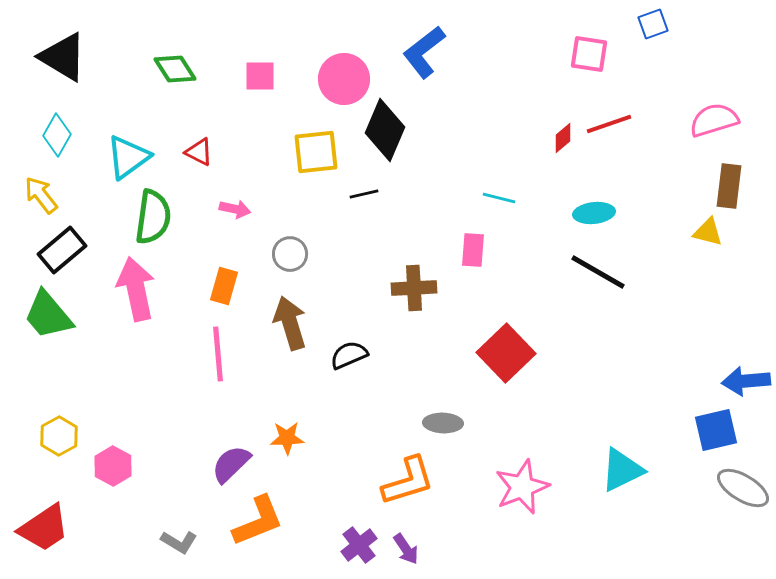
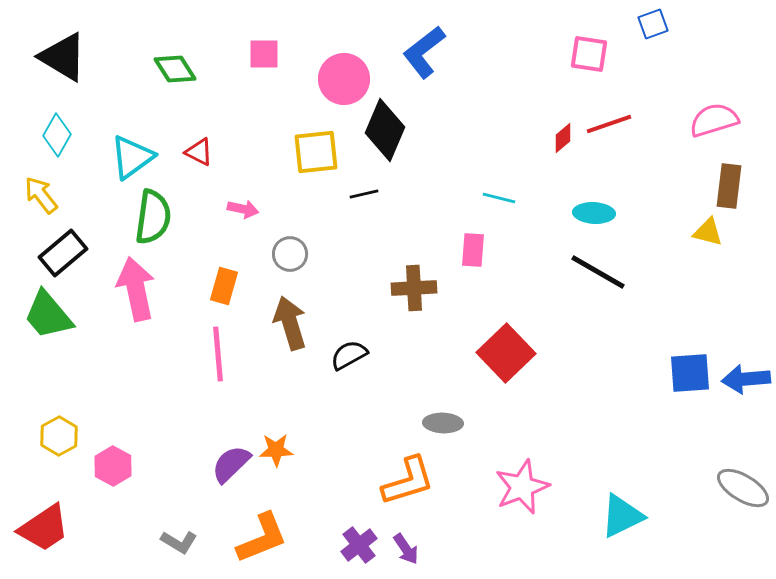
pink square at (260, 76): moved 4 px right, 22 px up
cyan triangle at (128, 157): moved 4 px right
pink arrow at (235, 209): moved 8 px right
cyan ellipse at (594, 213): rotated 9 degrees clockwise
black rectangle at (62, 250): moved 1 px right, 3 px down
black semicircle at (349, 355): rotated 6 degrees counterclockwise
blue arrow at (746, 381): moved 2 px up
blue square at (716, 430): moved 26 px left, 57 px up; rotated 9 degrees clockwise
orange star at (287, 438): moved 11 px left, 12 px down
cyan triangle at (622, 470): moved 46 px down
orange L-shape at (258, 521): moved 4 px right, 17 px down
